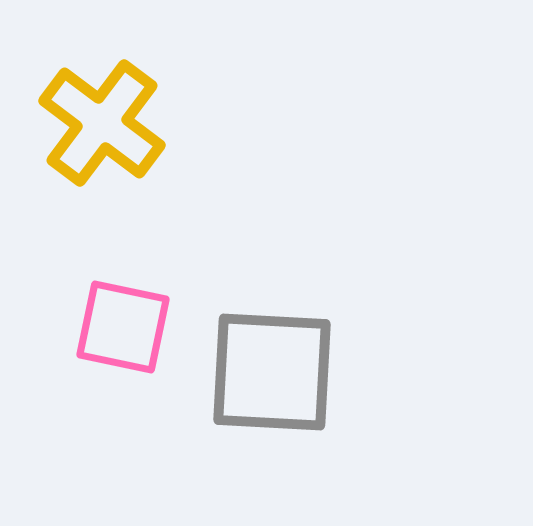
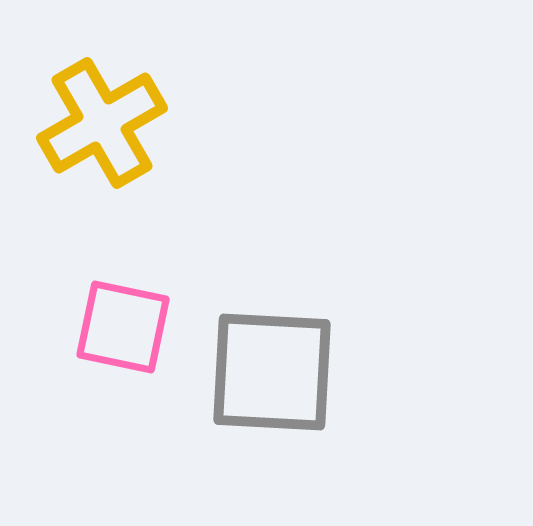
yellow cross: rotated 23 degrees clockwise
